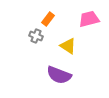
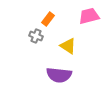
pink trapezoid: moved 3 px up
purple semicircle: rotated 15 degrees counterclockwise
